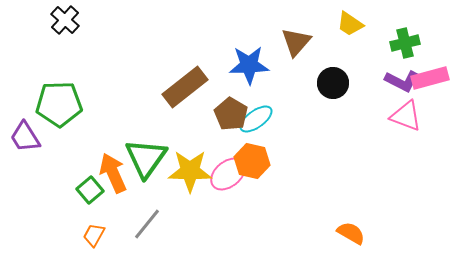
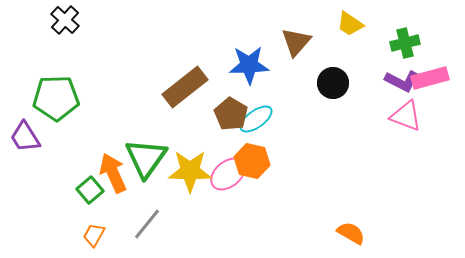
green pentagon: moved 3 px left, 6 px up
